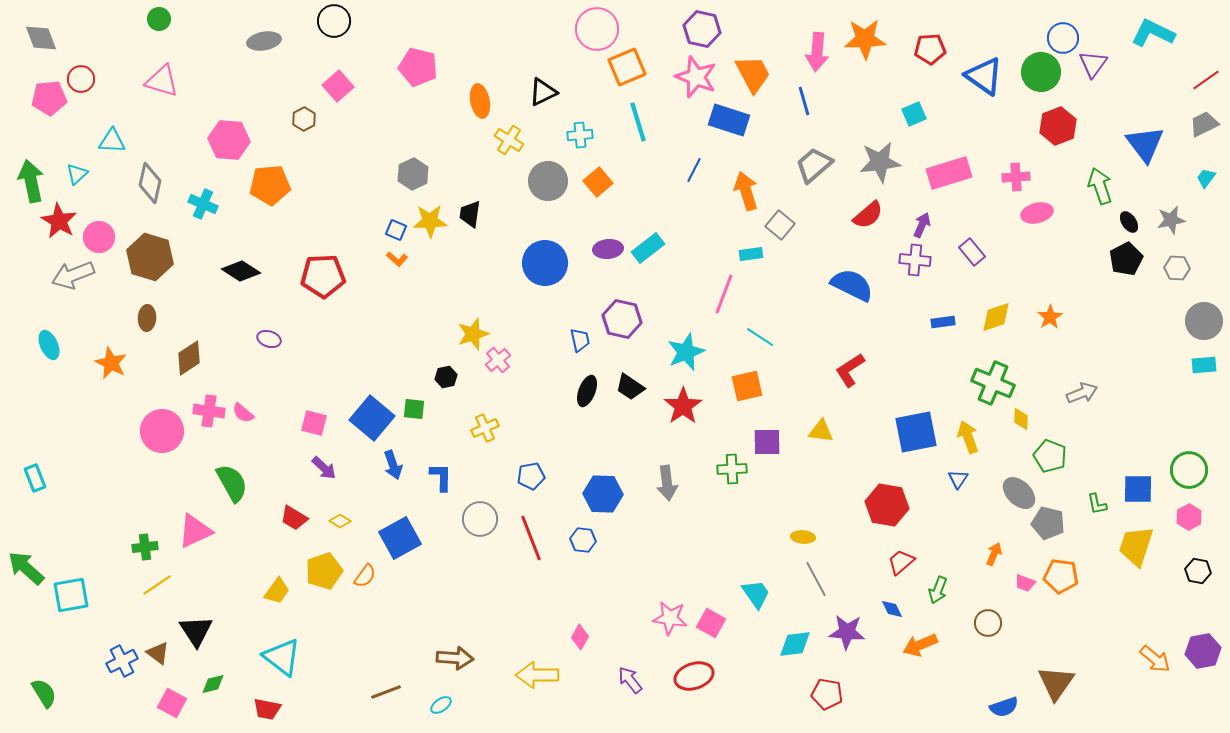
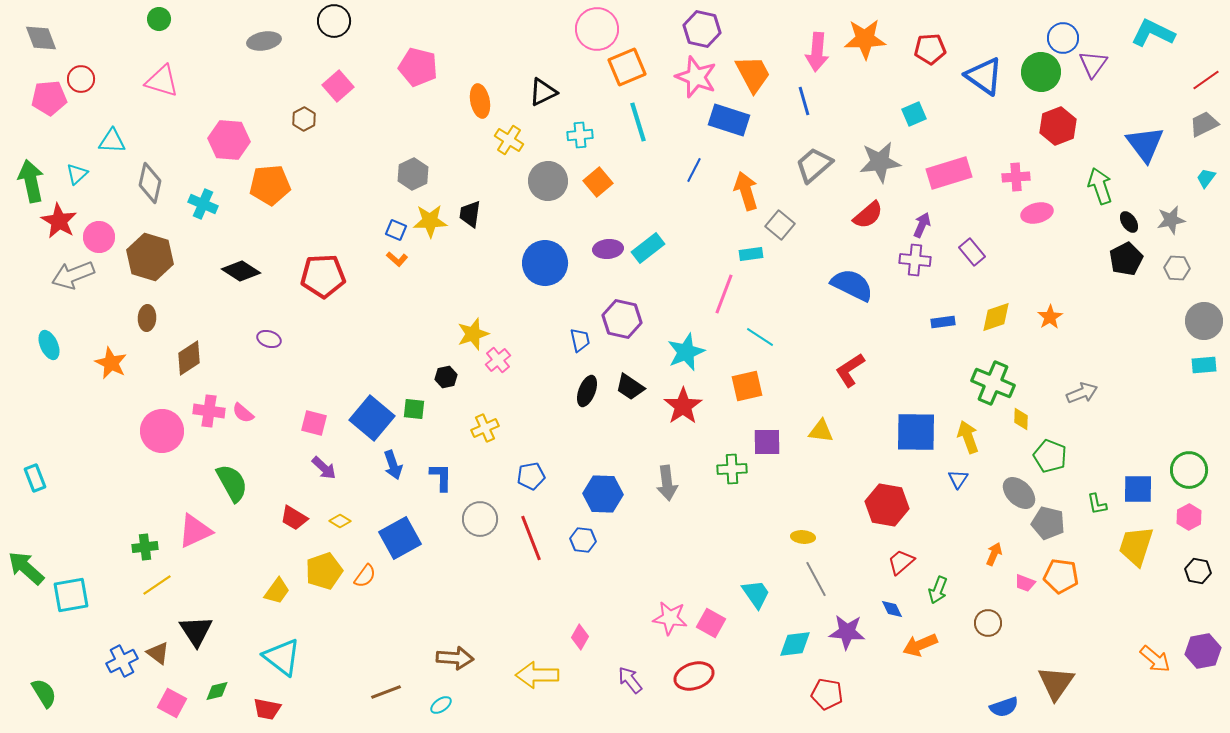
blue square at (916, 432): rotated 12 degrees clockwise
green diamond at (213, 684): moved 4 px right, 7 px down
